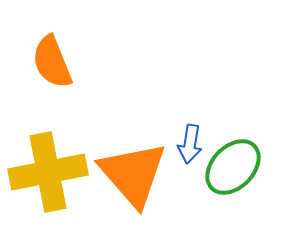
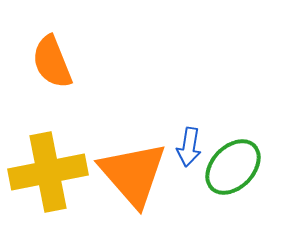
blue arrow: moved 1 px left, 3 px down
